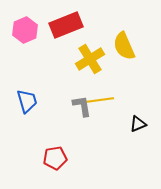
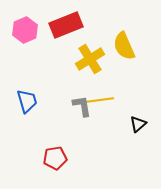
black triangle: rotated 18 degrees counterclockwise
